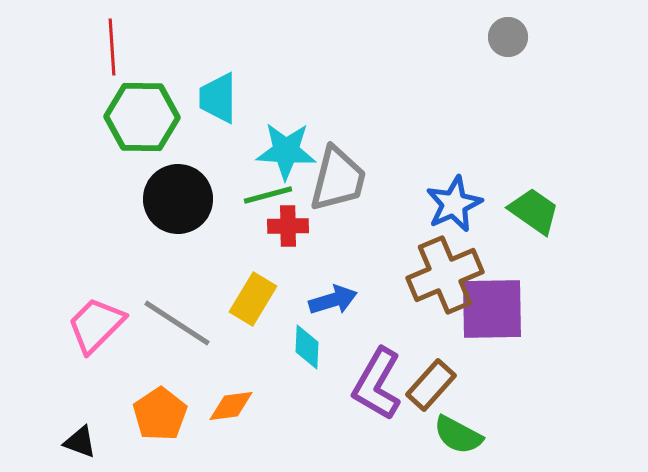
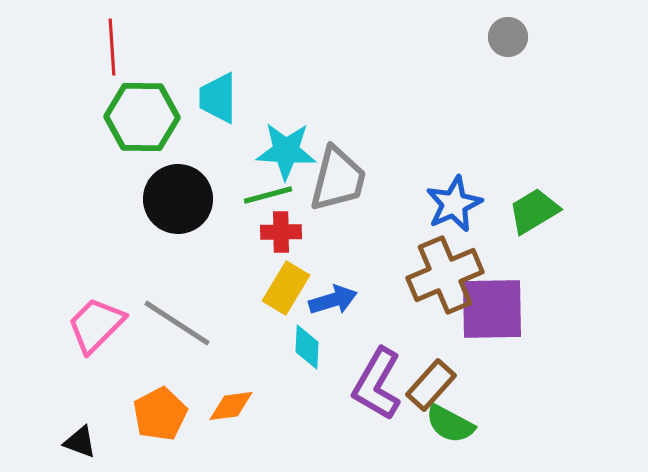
green trapezoid: rotated 66 degrees counterclockwise
red cross: moved 7 px left, 6 px down
yellow rectangle: moved 33 px right, 11 px up
orange pentagon: rotated 6 degrees clockwise
green semicircle: moved 8 px left, 11 px up
